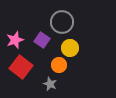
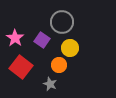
pink star: moved 2 px up; rotated 18 degrees counterclockwise
